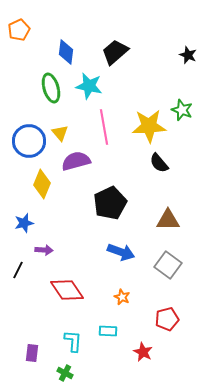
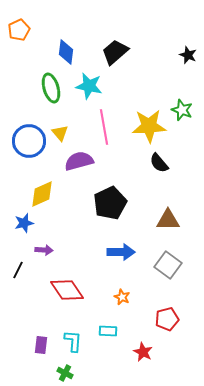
purple semicircle: moved 3 px right
yellow diamond: moved 10 px down; rotated 44 degrees clockwise
blue arrow: rotated 20 degrees counterclockwise
purple rectangle: moved 9 px right, 8 px up
